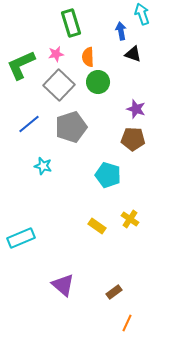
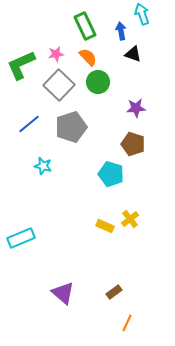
green rectangle: moved 14 px right, 3 px down; rotated 8 degrees counterclockwise
orange semicircle: rotated 138 degrees clockwise
purple star: moved 1 px up; rotated 24 degrees counterclockwise
brown pentagon: moved 5 px down; rotated 15 degrees clockwise
cyan pentagon: moved 3 px right, 1 px up
yellow cross: rotated 18 degrees clockwise
yellow rectangle: moved 8 px right; rotated 12 degrees counterclockwise
purple triangle: moved 8 px down
